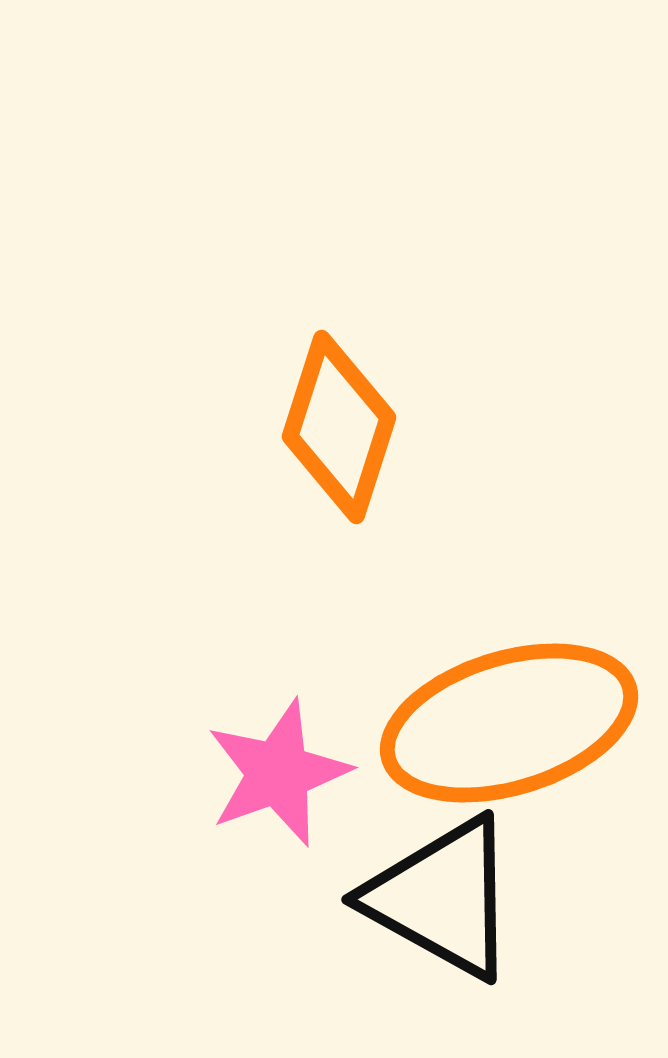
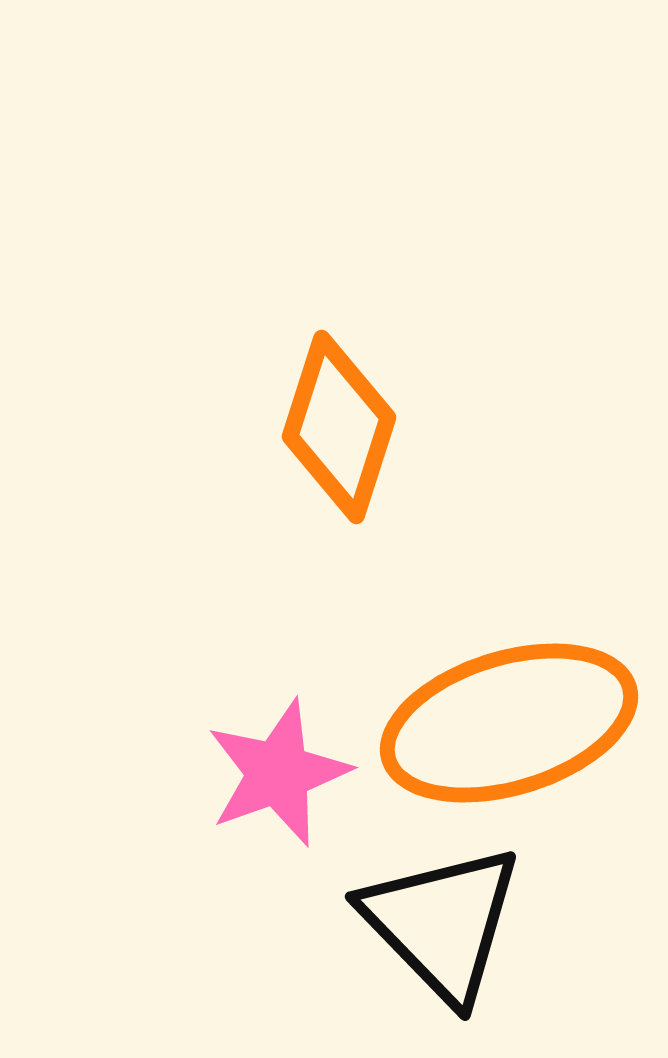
black triangle: moved 25 px down; rotated 17 degrees clockwise
